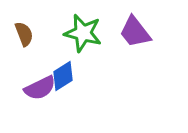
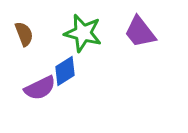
purple trapezoid: moved 5 px right
blue diamond: moved 2 px right, 5 px up
